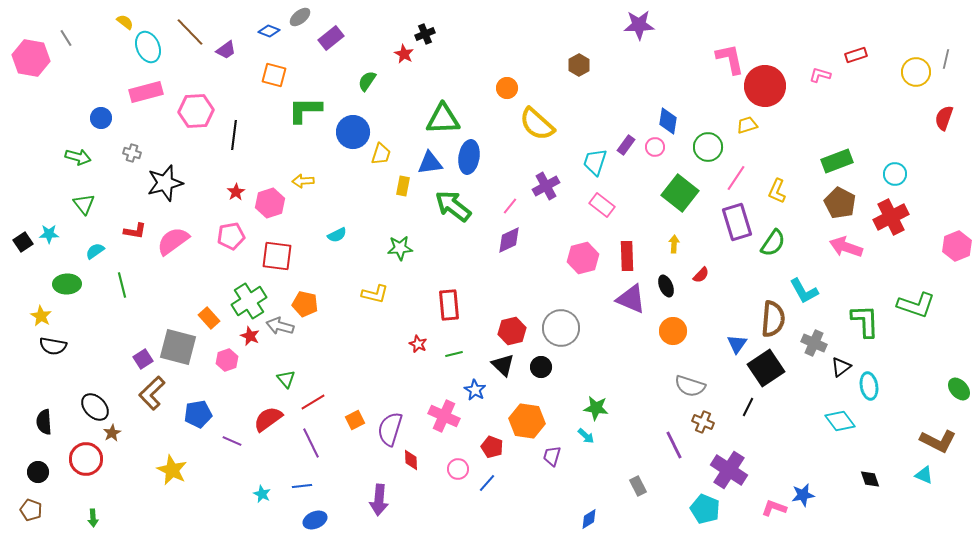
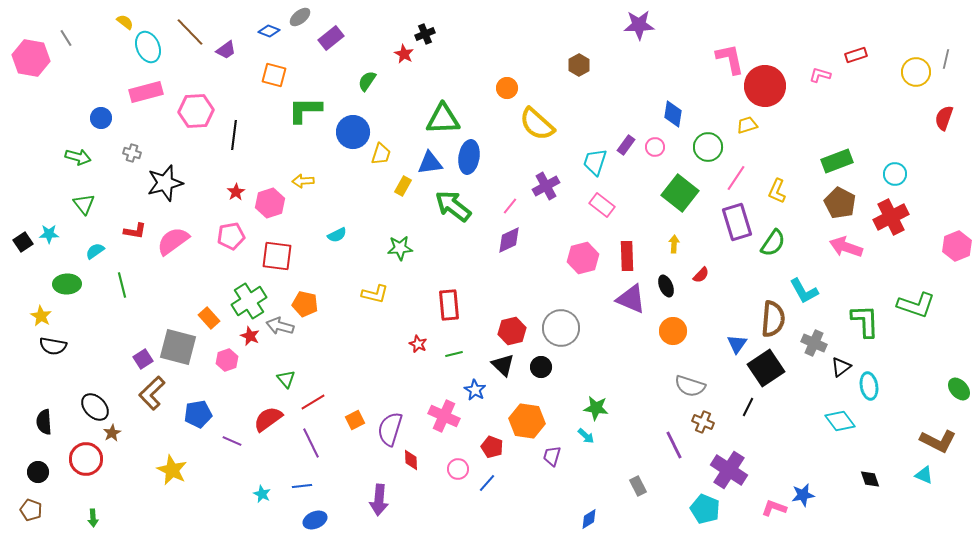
blue diamond at (668, 121): moved 5 px right, 7 px up
yellow rectangle at (403, 186): rotated 18 degrees clockwise
